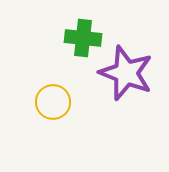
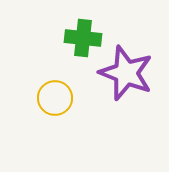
yellow circle: moved 2 px right, 4 px up
